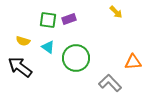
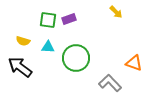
cyan triangle: rotated 32 degrees counterclockwise
orange triangle: moved 1 px right, 1 px down; rotated 24 degrees clockwise
